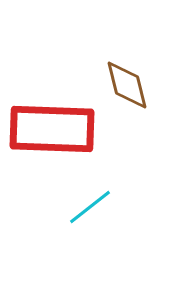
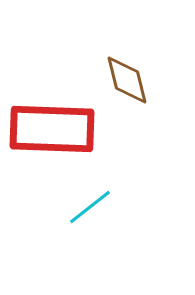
brown diamond: moved 5 px up
